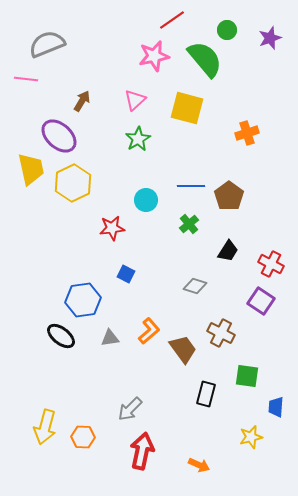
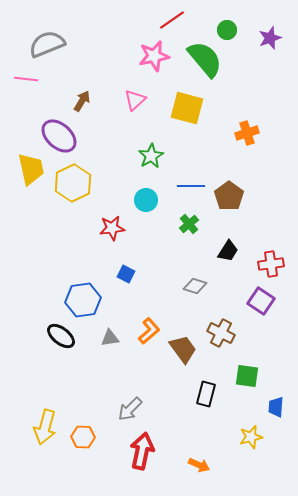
green star: moved 13 px right, 17 px down
red cross: rotated 35 degrees counterclockwise
